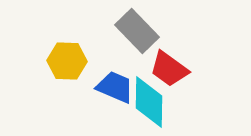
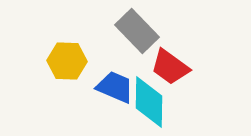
red trapezoid: moved 1 px right, 2 px up
